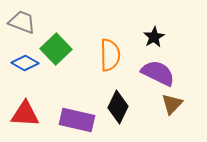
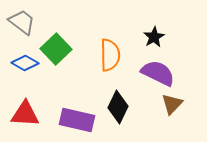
gray trapezoid: rotated 16 degrees clockwise
